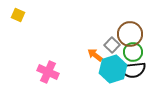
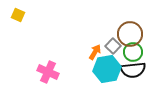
gray square: moved 1 px right, 1 px down
orange arrow: moved 3 px up; rotated 84 degrees clockwise
cyan hexagon: moved 6 px left; rotated 8 degrees clockwise
